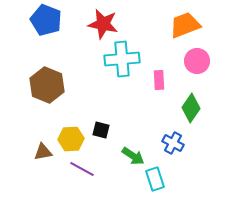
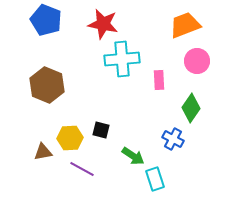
yellow hexagon: moved 1 px left, 1 px up
blue cross: moved 4 px up
